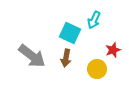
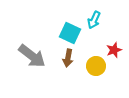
red star: moved 1 px right
brown arrow: moved 2 px right
yellow circle: moved 1 px left, 3 px up
